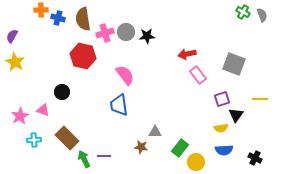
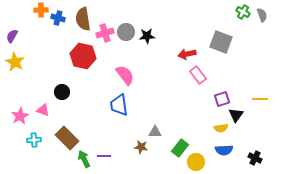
gray square: moved 13 px left, 22 px up
